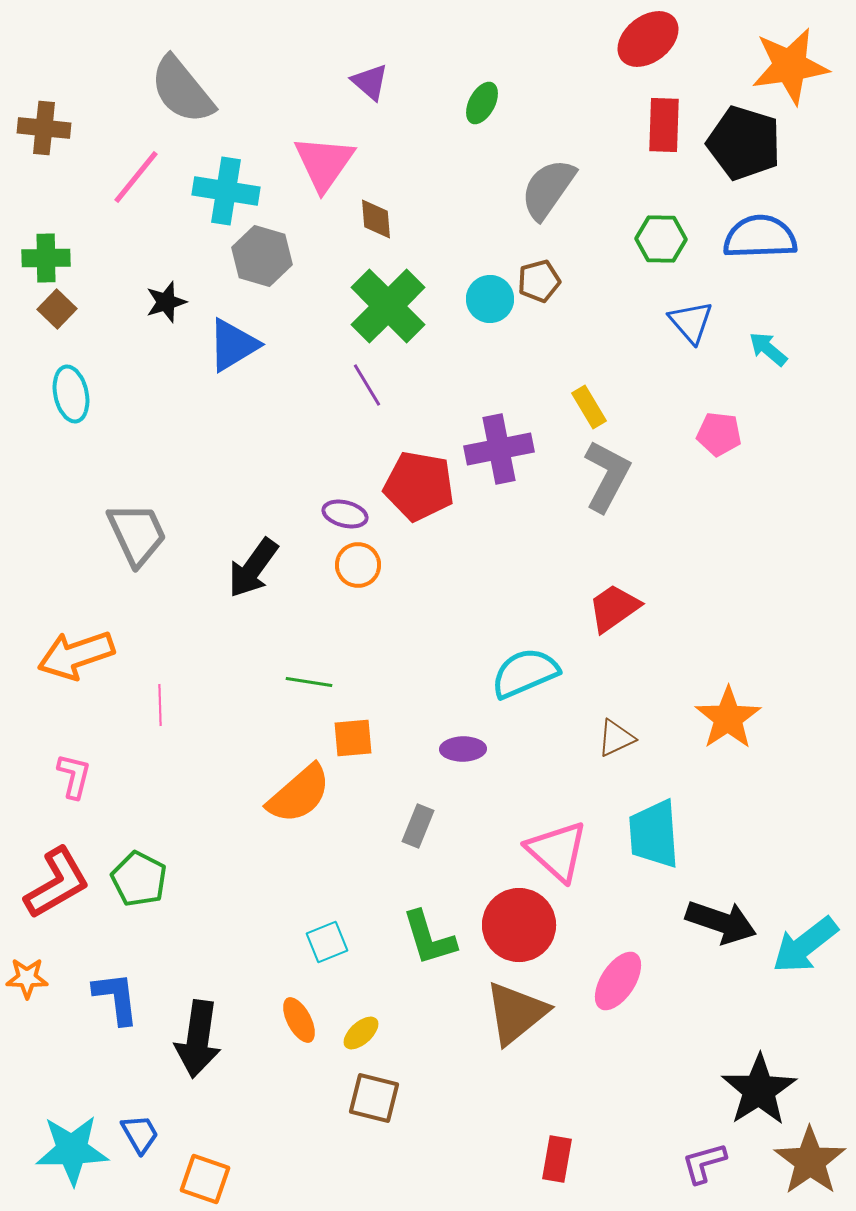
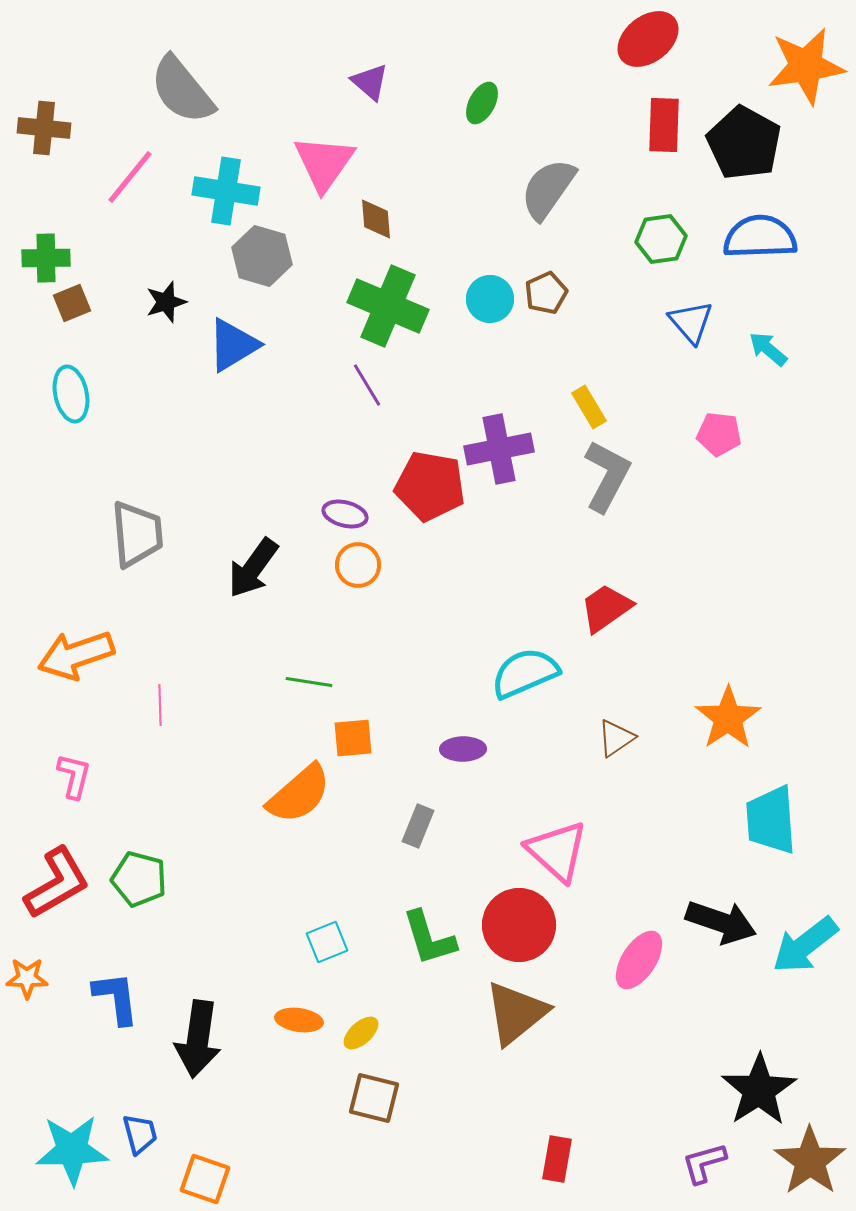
orange star at (790, 66): moved 16 px right
black pentagon at (744, 143): rotated 12 degrees clockwise
pink line at (136, 177): moved 6 px left
green hexagon at (661, 239): rotated 9 degrees counterclockwise
brown pentagon at (539, 281): moved 7 px right, 12 px down; rotated 9 degrees counterclockwise
green cross at (388, 306): rotated 22 degrees counterclockwise
brown square at (57, 309): moved 15 px right, 6 px up; rotated 24 degrees clockwise
red pentagon at (419, 486): moved 11 px right
gray trapezoid at (137, 534): rotated 20 degrees clockwise
red trapezoid at (614, 608): moved 8 px left
brown triangle at (616, 738): rotated 9 degrees counterclockwise
cyan trapezoid at (654, 834): moved 117 px right, 14 px up
green pentagon at (139, 879): rotated 12 degrees counterclockwise
pink ellipse at (618, 981): moved 21 px right, 21 px up
orange ellipse at (299, 1020): rotated 54 degrees counterclockwise
blue trapezoid at (140, 1134): rotated 15 degrees clockwise
